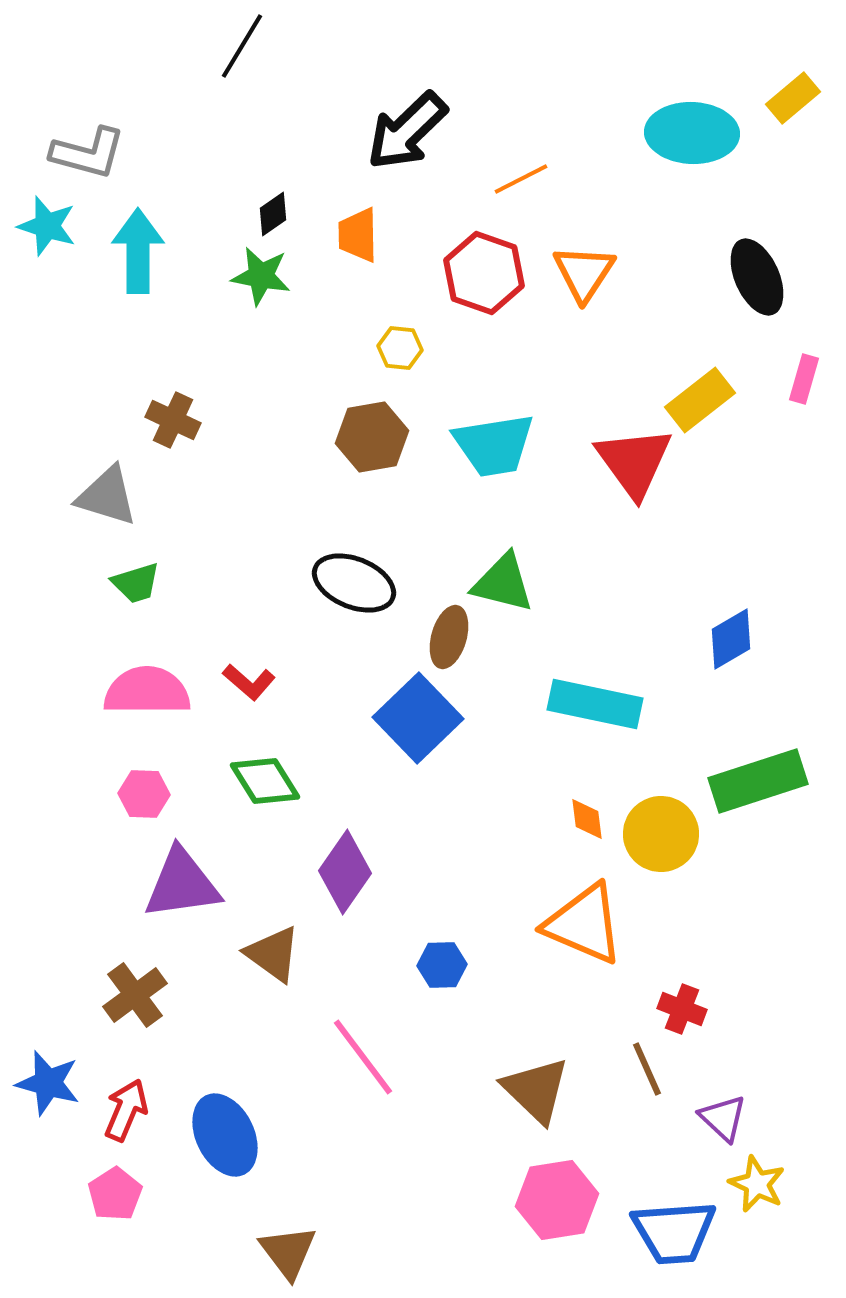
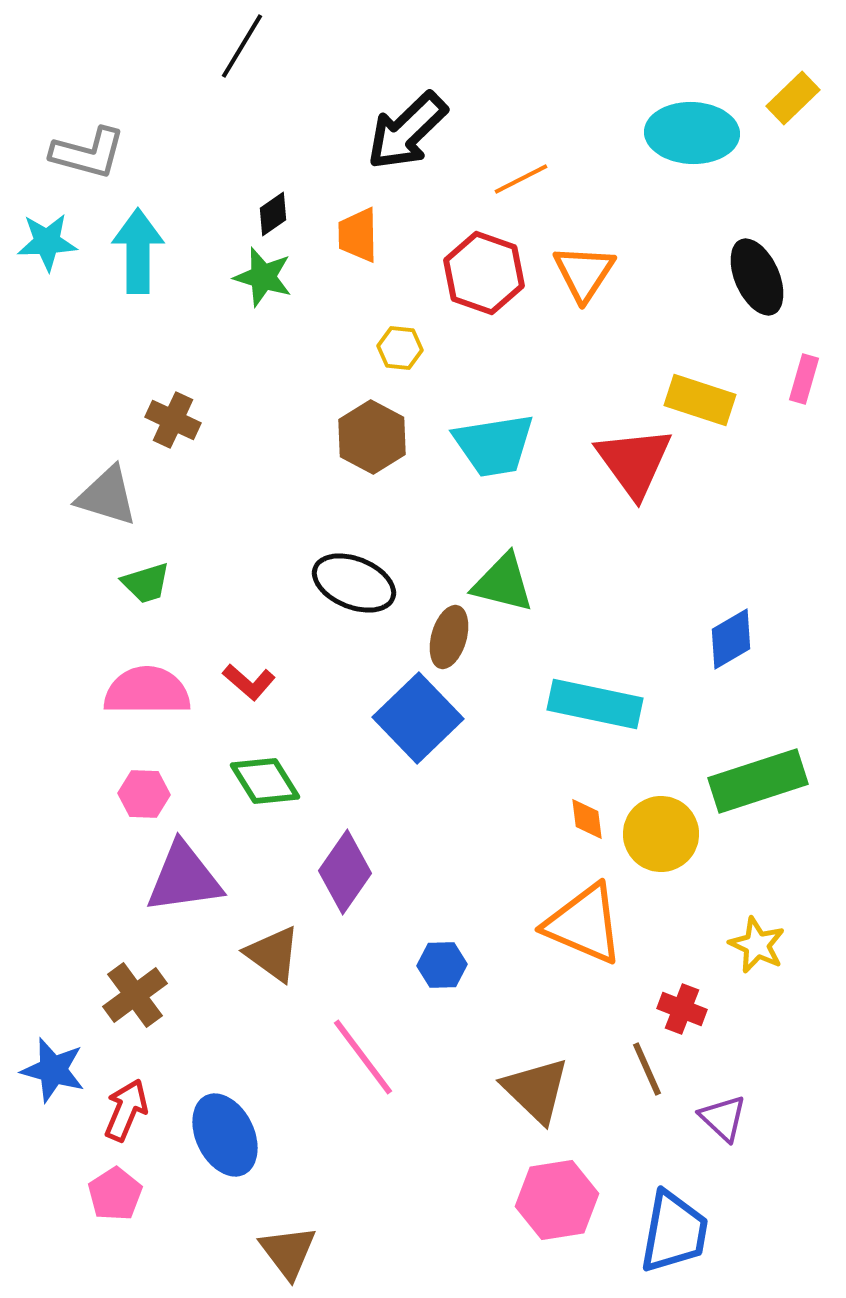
yellow rectangle at (793, 98): rotated 4 degrees counterclockwise
cyan star at (47, 226): moved 16 px down; rotated 20 degrees counterclockwise
green star at (261, 276): moved 2 px right, 1 px down; rotated 6 degrees clockwise
yellow rectangle at (700, 400): rotated 56 degrees clockwise
brown hexagon at (372, 437): rotated 22 degrees counterclockwise
green trapezoid at (136, 583): moved 10 px right
purple triangle at (182, 884): moved 2 px right, 6 px up
blue star at (48, 1083): moved 5 px right, 13 px up
yellow star at (757, 1184): moved 239 px up
blue trapezoid at (674, 1232): rotated 76 degrees counterclockwise
